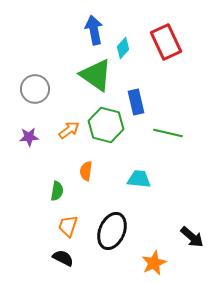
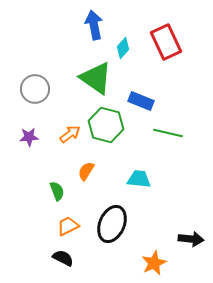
blue arrow: moved 5 px up
green triangle: moved 3 px down
blue rectangle: moved 5 px right, 1 px up; rotated 55 degrees counterclockwise
orange arrow: moved 1 px right, 4 px down
orange semicircle: rotated 24 degrees clockwise
green semicircle: rotated 30 degrees counterclockwise
orange trapezoid: rotated 45 degrees clockwise
black ellipse: moved 7 px up
black arrow: moved 1 px left, 2 px down; rotated 35 degrees counterclockwise
